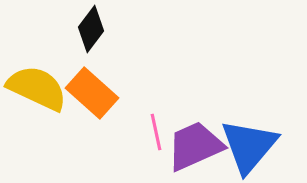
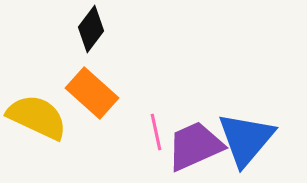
yellow semicircle: moved 29 px down
blue triangle: moved 3 px left, 7 px up
